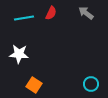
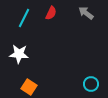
cyan line: rotated 54 degrees counterclockwise
orange square: moved 5 px left, 2 px down
